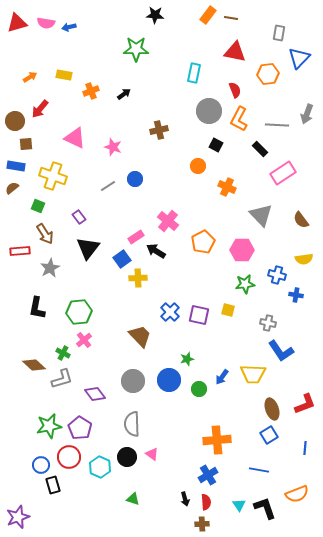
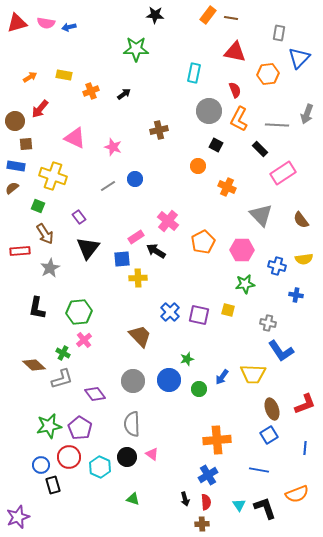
blue square at (122, 259): rotated 30 degrees clockwise
blue cross at (277, 275): moved 9 px up
